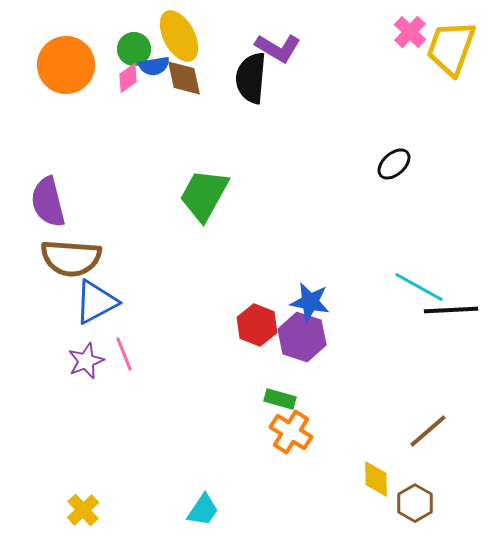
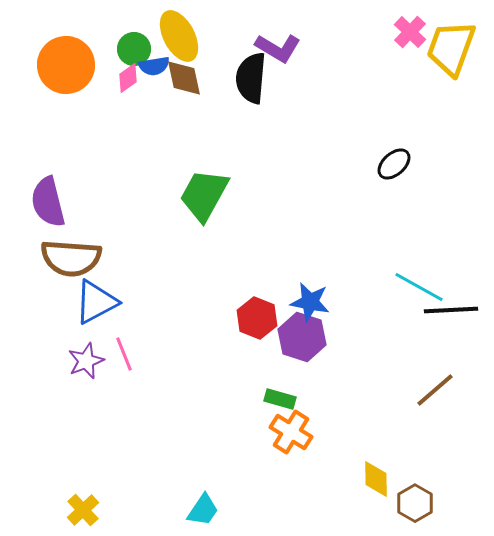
red hexagon: moved 7 px up
brown line: moved 7 px right, 41 px up
